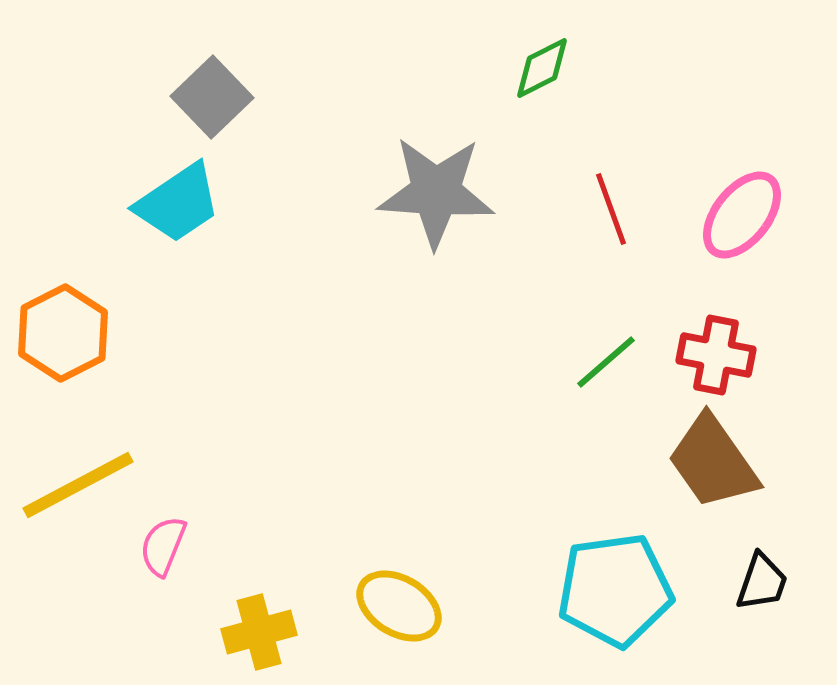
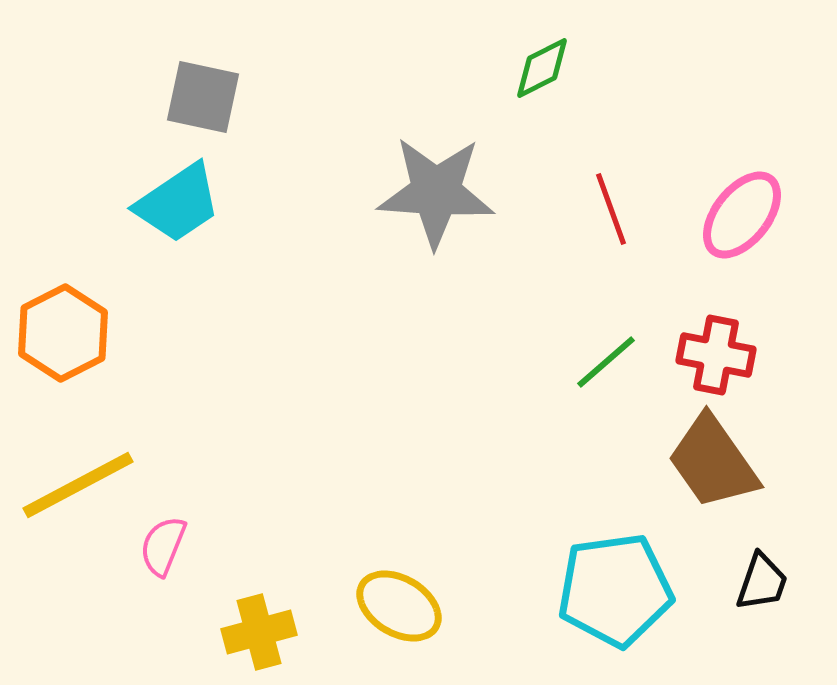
gray square: moved 9 px left; rotated 34 degrees counterclockwise
